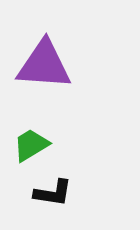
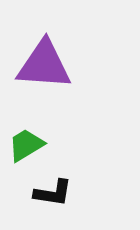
green trapezoid: moved 5 px left
